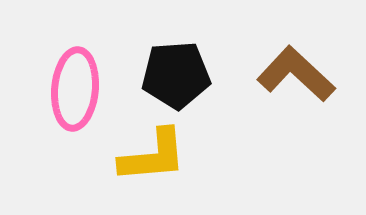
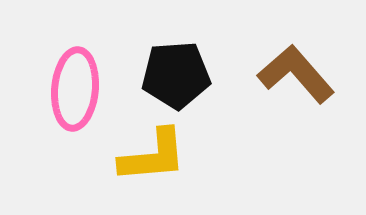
brown L-shape: rotated 6 degrees clockwise
